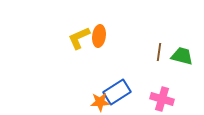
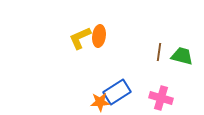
yellow L-shape: moved 1 px right
pink cross: moved 1 px left, 1 px up
